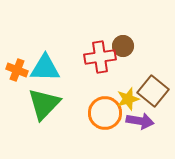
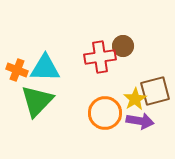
brown square: moved 2 px right; rotated 36 degrees clockwise
yellow star: moved 7 px right; rotated 15 degrees counterclockwise
green triangle: moved 7 px left, 3 px up
